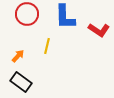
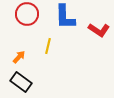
yellow line: moved 1 px right
orange arrow: moved 1 px right, 1 px down
